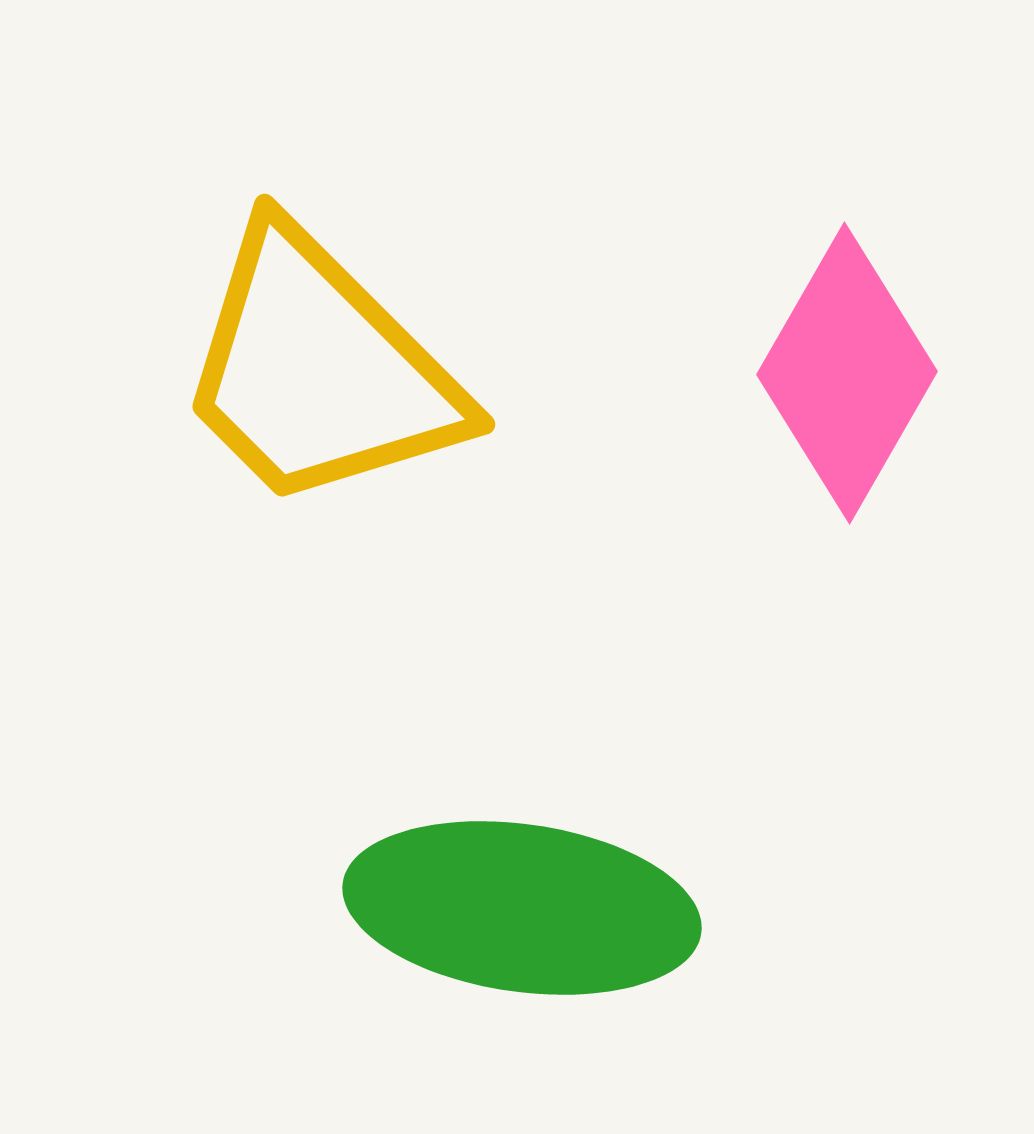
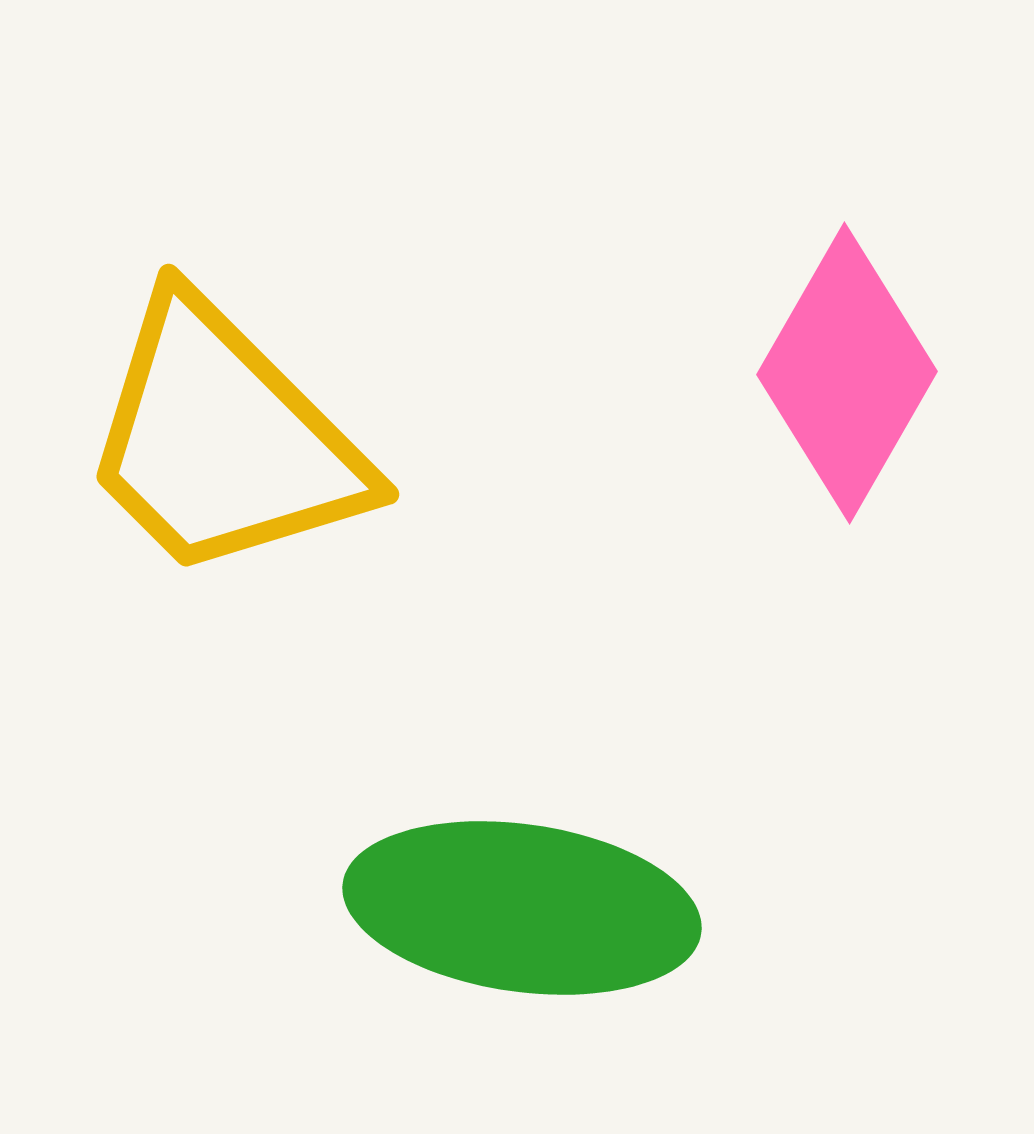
yellow trapezoid: moved 96 px left, 70 px down
